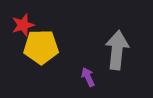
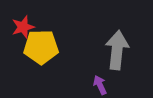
red star: moved 2 px down
purple arrow: moved 12 px right, 8 px down
